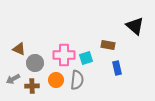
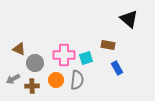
black triangle: moved 6 px left, 7 px up
blue rectangle: rotated 16 degrees counterclockwise
